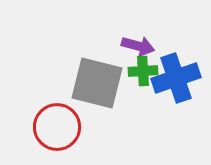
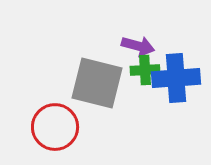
green cross: moved 2 px right, 1 px up
blue cross: rotated 15 degrees clockwise
red circle: moved 2 px left
